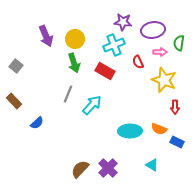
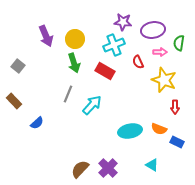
gray square: moved 2 px right
cyan ellipse: rotated 10 degrees counterclockwise
